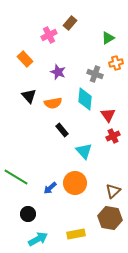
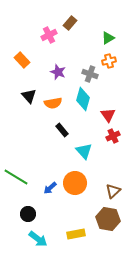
orange rectangle: moved 3 px left, 1 px down
orange cross: moved 7 px left, 2 px up
gray cross: moved 5 px left
cyan diamond: moved 2 px left; rotated 10 degrees clockwise
brown hexagon: moved 2 px left, 1 px down
cyan arrow: rotated 66 degrees clockwise
